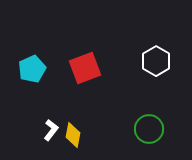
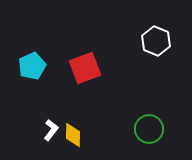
white hexagon: moved 20 px up; rotated 8 degrees counterclockwise
cyan pentagon: moved 3 px up
yellow diamond: rotated 10 degrees counterclockwise
